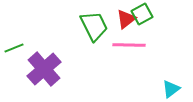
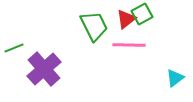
cyan triangle: moved 4 px right, 11 px up
